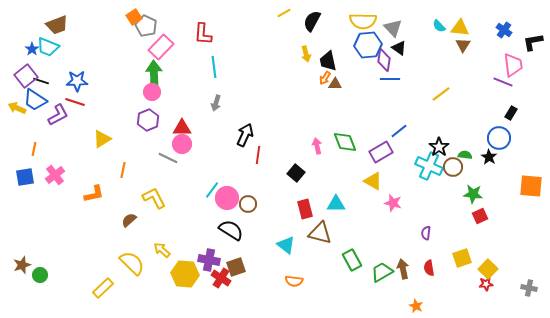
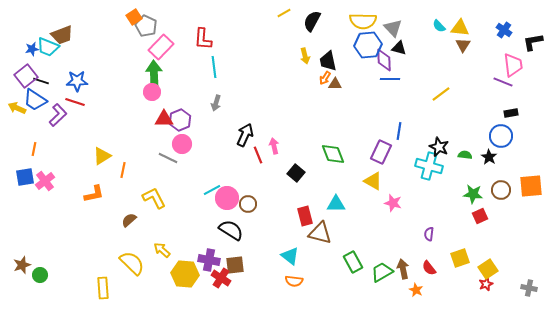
brown trapezoid at (57, 25): moved 5 px right, 10 px down
red L-shape at (203, 34): moved 5 px down
black triangle at (399, 48): rotated 21 degrees counterclockwise
blue star at (32, 49): rotated 24 degrees clockwise
yellow arrow at (306, 54): moved 1 px left, 2 px down
purple diamond at (384, 60): rotated 10 degrees counterclockwise
black rectangle at (511, 113): rotated 48 degrees clockwise
purple L-shape at (58, 115): rotated 15 degrees counterclockwise
purple hexagon at (148, 120): moved 32 px right
red triangle at (182, 128): moved 18 px left, 9 px up
blue line at (399, 131): rotated 42 degrees counterclockwise
blue circle at (499, 138): moved 2 px right, 2 px up
yellow triangle at (102, 139): moved 17 px down
green diamond at (345, 142): moved 12 px left, 12 px down
pink arrow at (317, 146): moved 43 px left
black star at (439, 147): rotated 12 degrees counterclockwise
purple rectangle at (381, 152): rotated 35 degrees counterclockwise
red line at (258, 155): rotated 30 degrees counterclockwise
cyan cross at (429, 166): rotated 8 degrees counterclockwise
brown circle at (453, 167): moved 48 px right, 23 px down
pink cross at (55, 175): moved 10 px left, 6 px down
orange square at (531, 186): rotated 10 degrees counterclockwise
cyan line at (212, 190): rotated 24 degrees clockwise
red rectangle at (305, 209): moved 7 px down
purple semicircle at (426, 233): moved 3 px right, 1 px down
cyan triangle at (286, 245): moved 4 px right, 11 px down
yellow square at (462, 258): moved 2 px left
green rectangle at (352, 260): moved 1 px right, 2 px down
brown square at (236, 267): moved 1 px left, 2 px up; rotated 12 degrees clockwise
red semicircle at (429, 268): rotated 28 degrees counterclockwise
yellow square at (488, 269): rotated 12 degrees clockwise
red star at (486, 284): rotated 16 degrees counterclockwise
yellow rectangle at (103, 288): rotated 50 degrees counterclockwise
orange star at (416, 306): moved 16 px up
